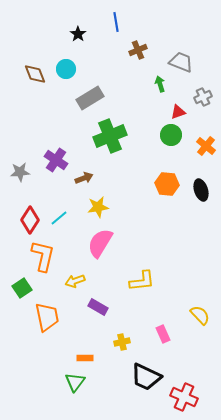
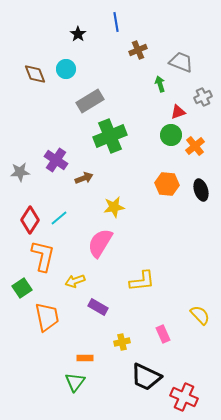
gray rectangle: moved 3 px down
orange cross: moved 11 px left; rotated 12 degrees clockwise
yellow star: moved 16 px right
